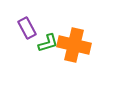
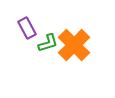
orange cross: rotated 32 degrees clockwise
